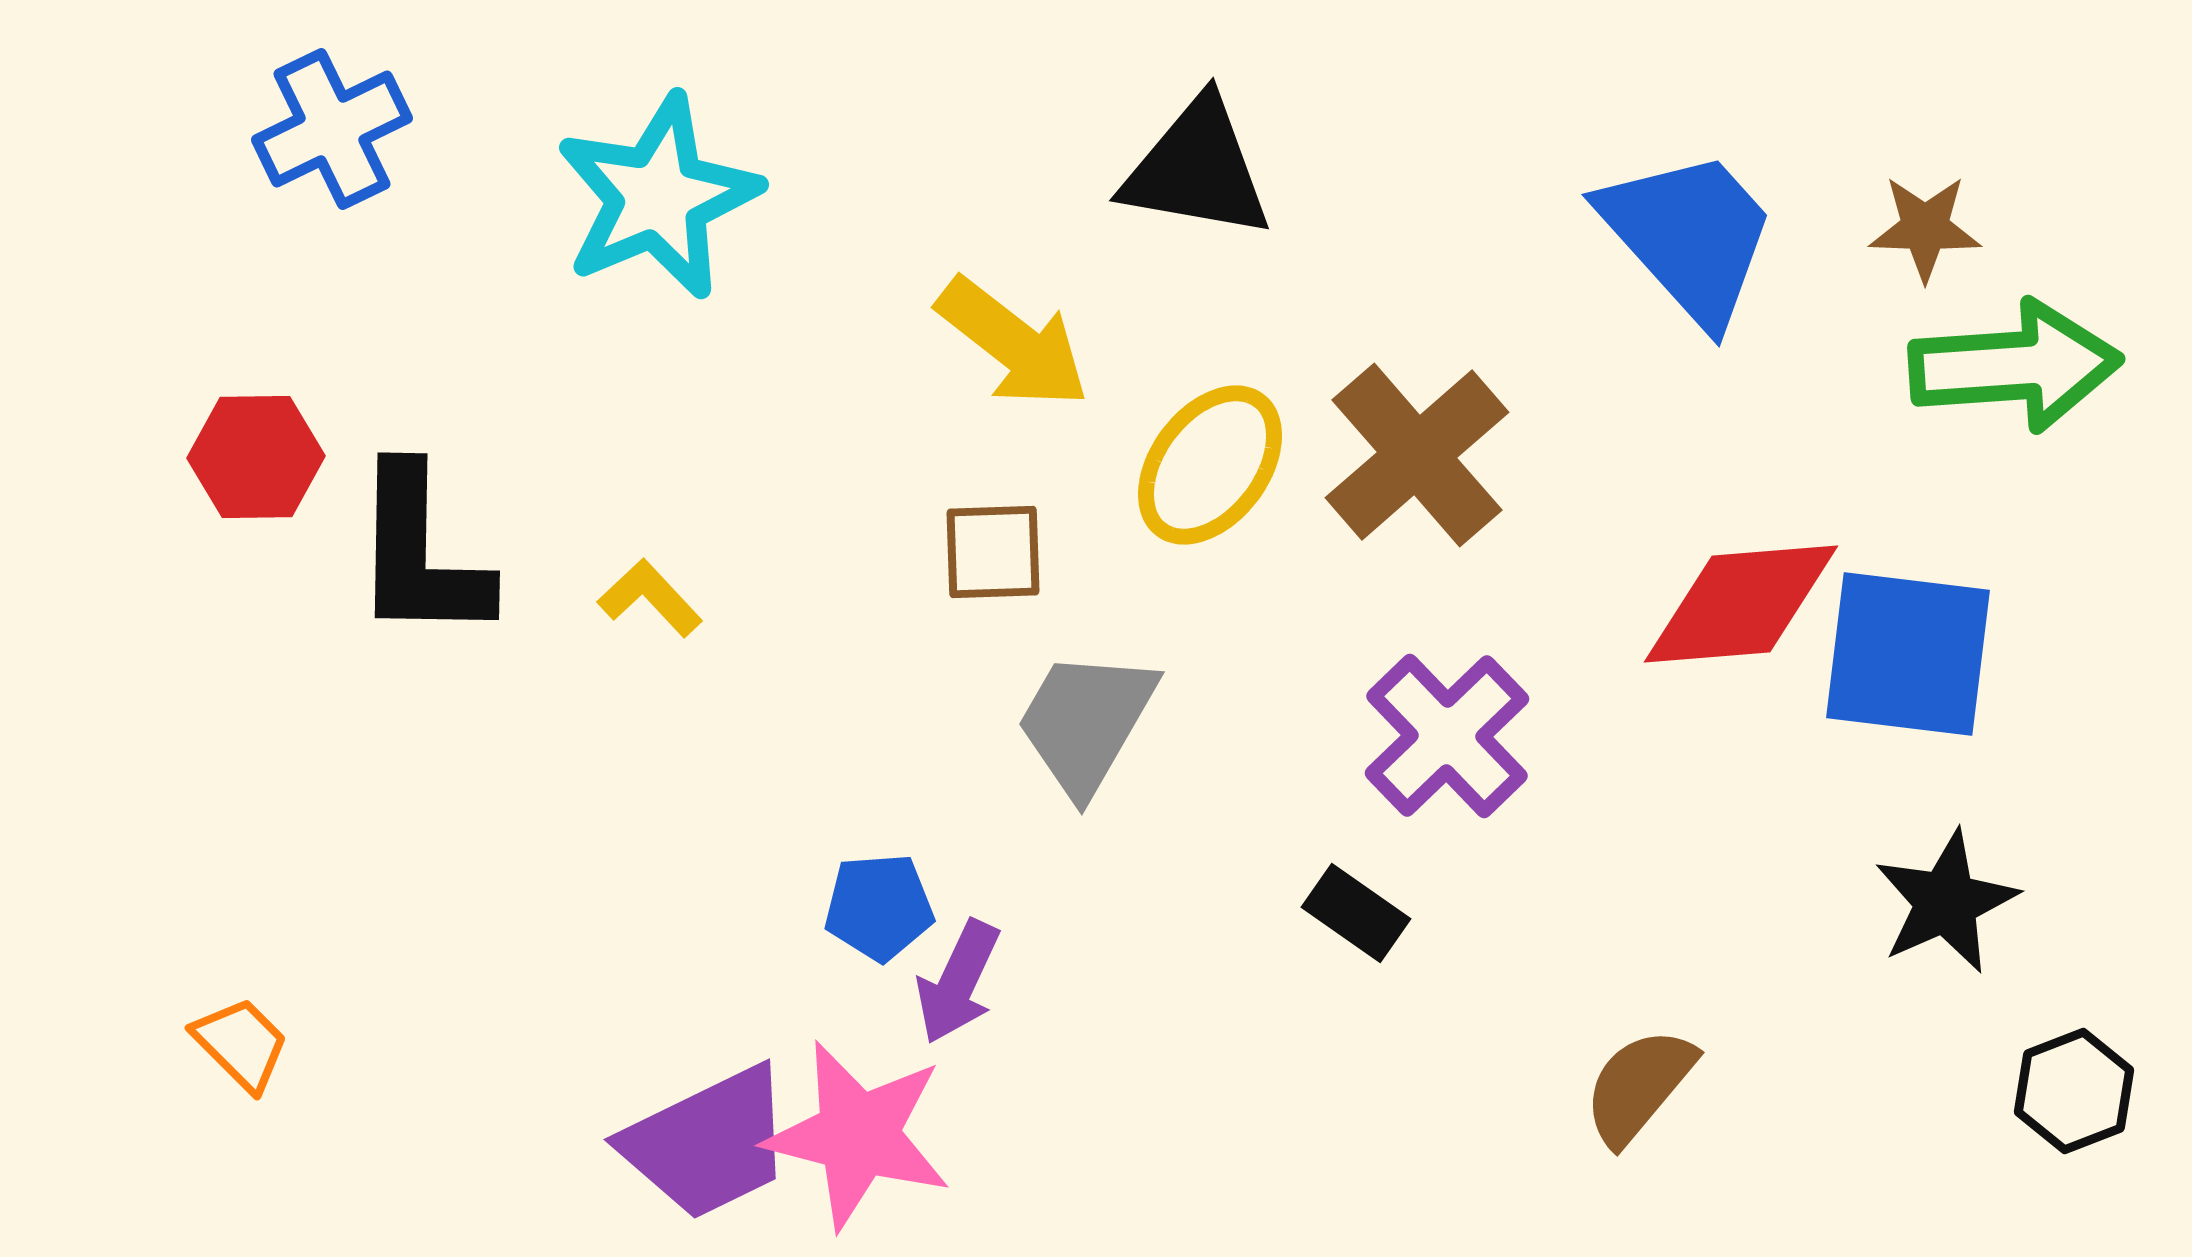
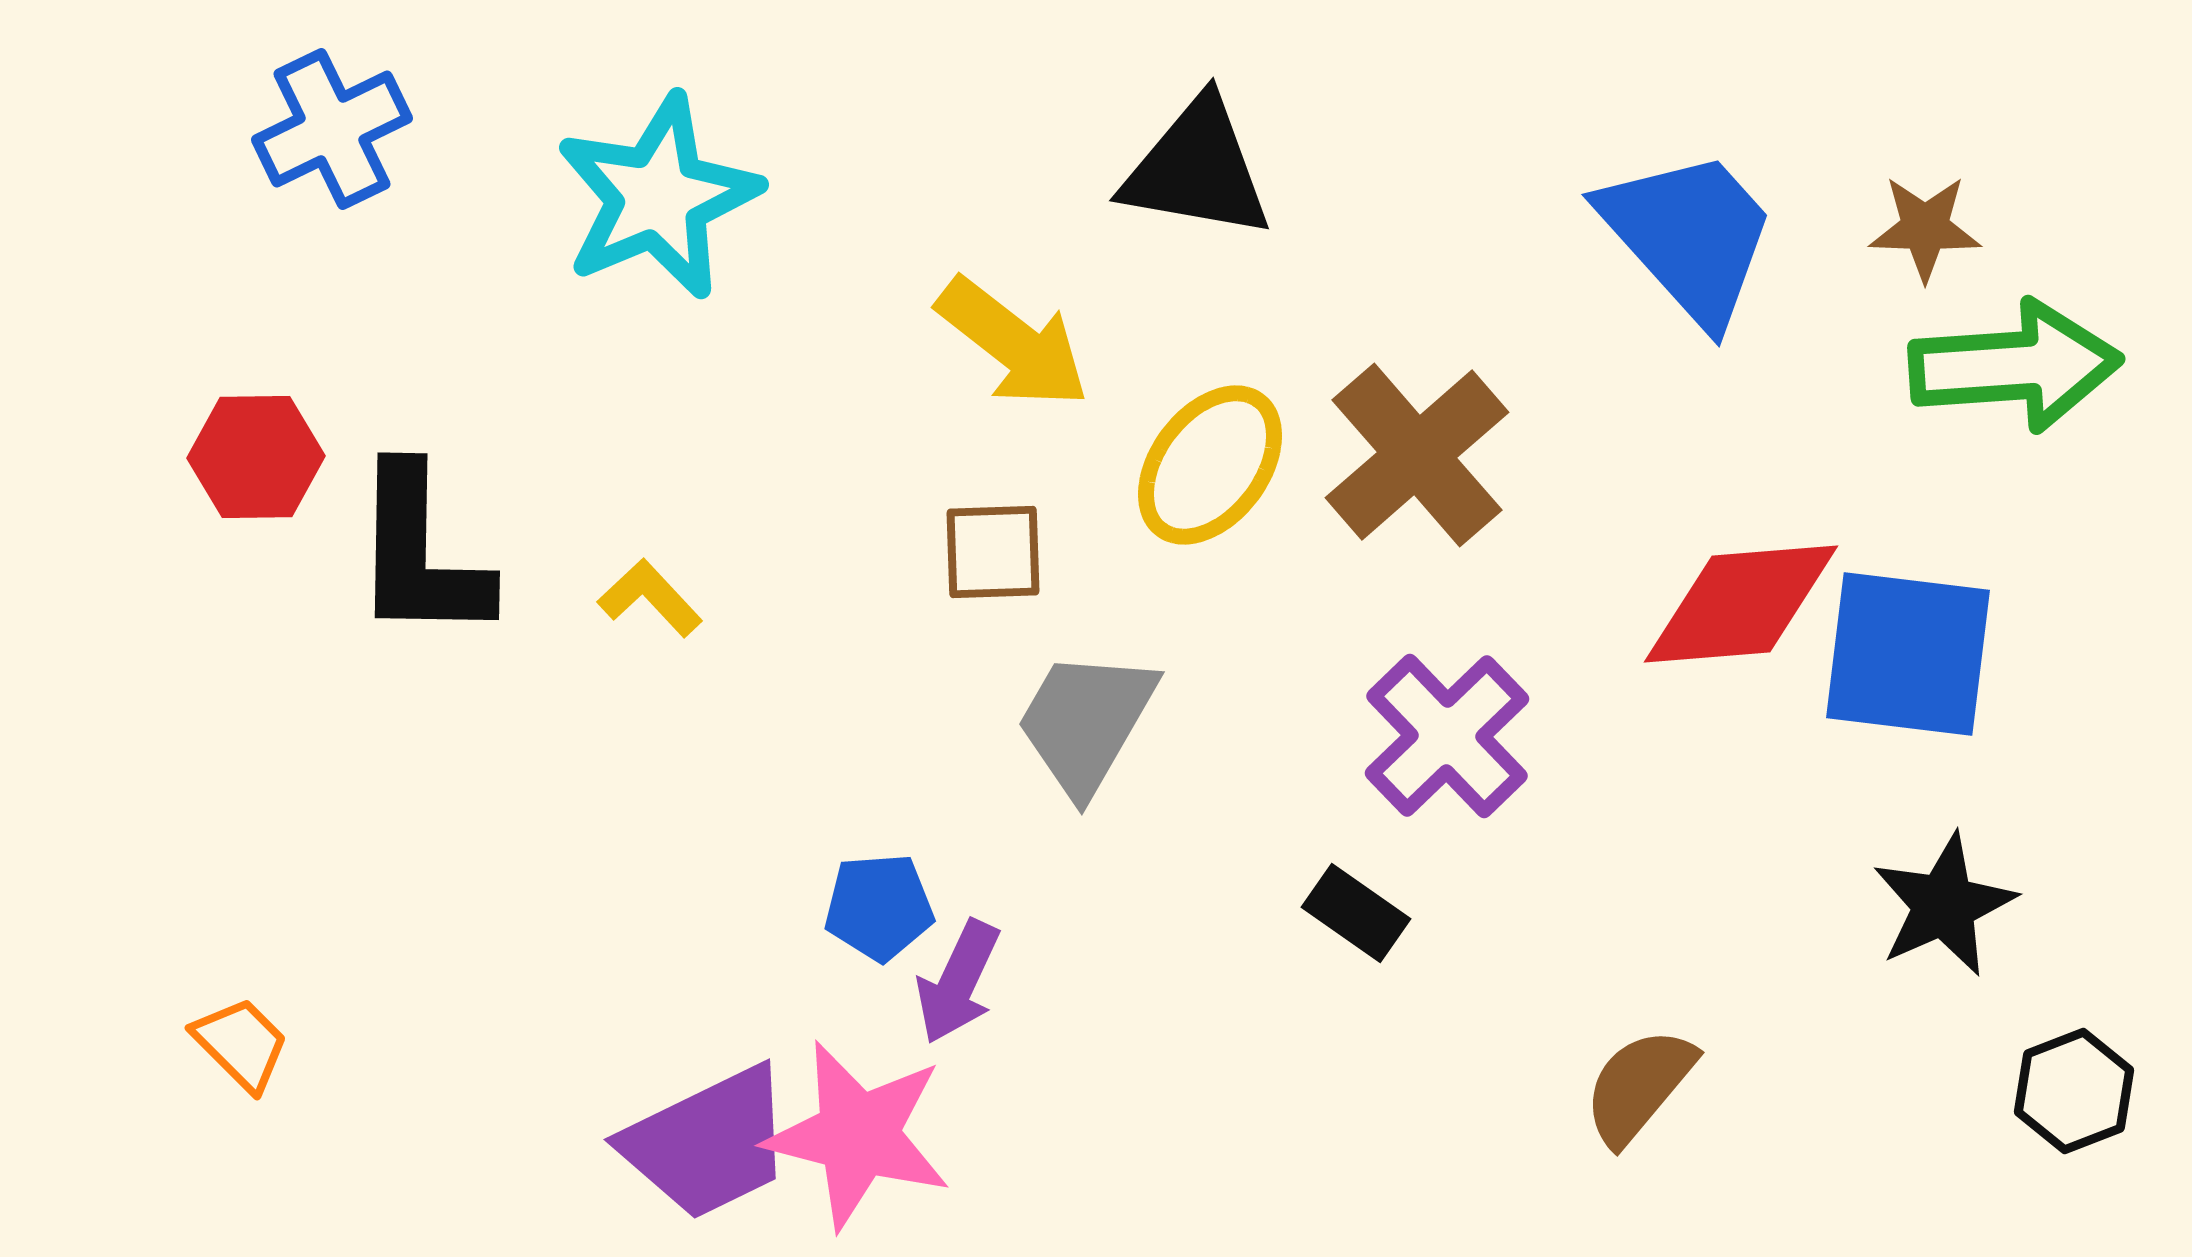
black star: moved 2 px left, 3 px down
